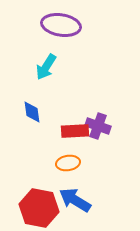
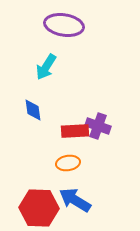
purple ellipse: moved 3 px right
blue diamond: moved 1 px right, 2 px up
red hexagon: rotated 9 degrees counterclockwise
